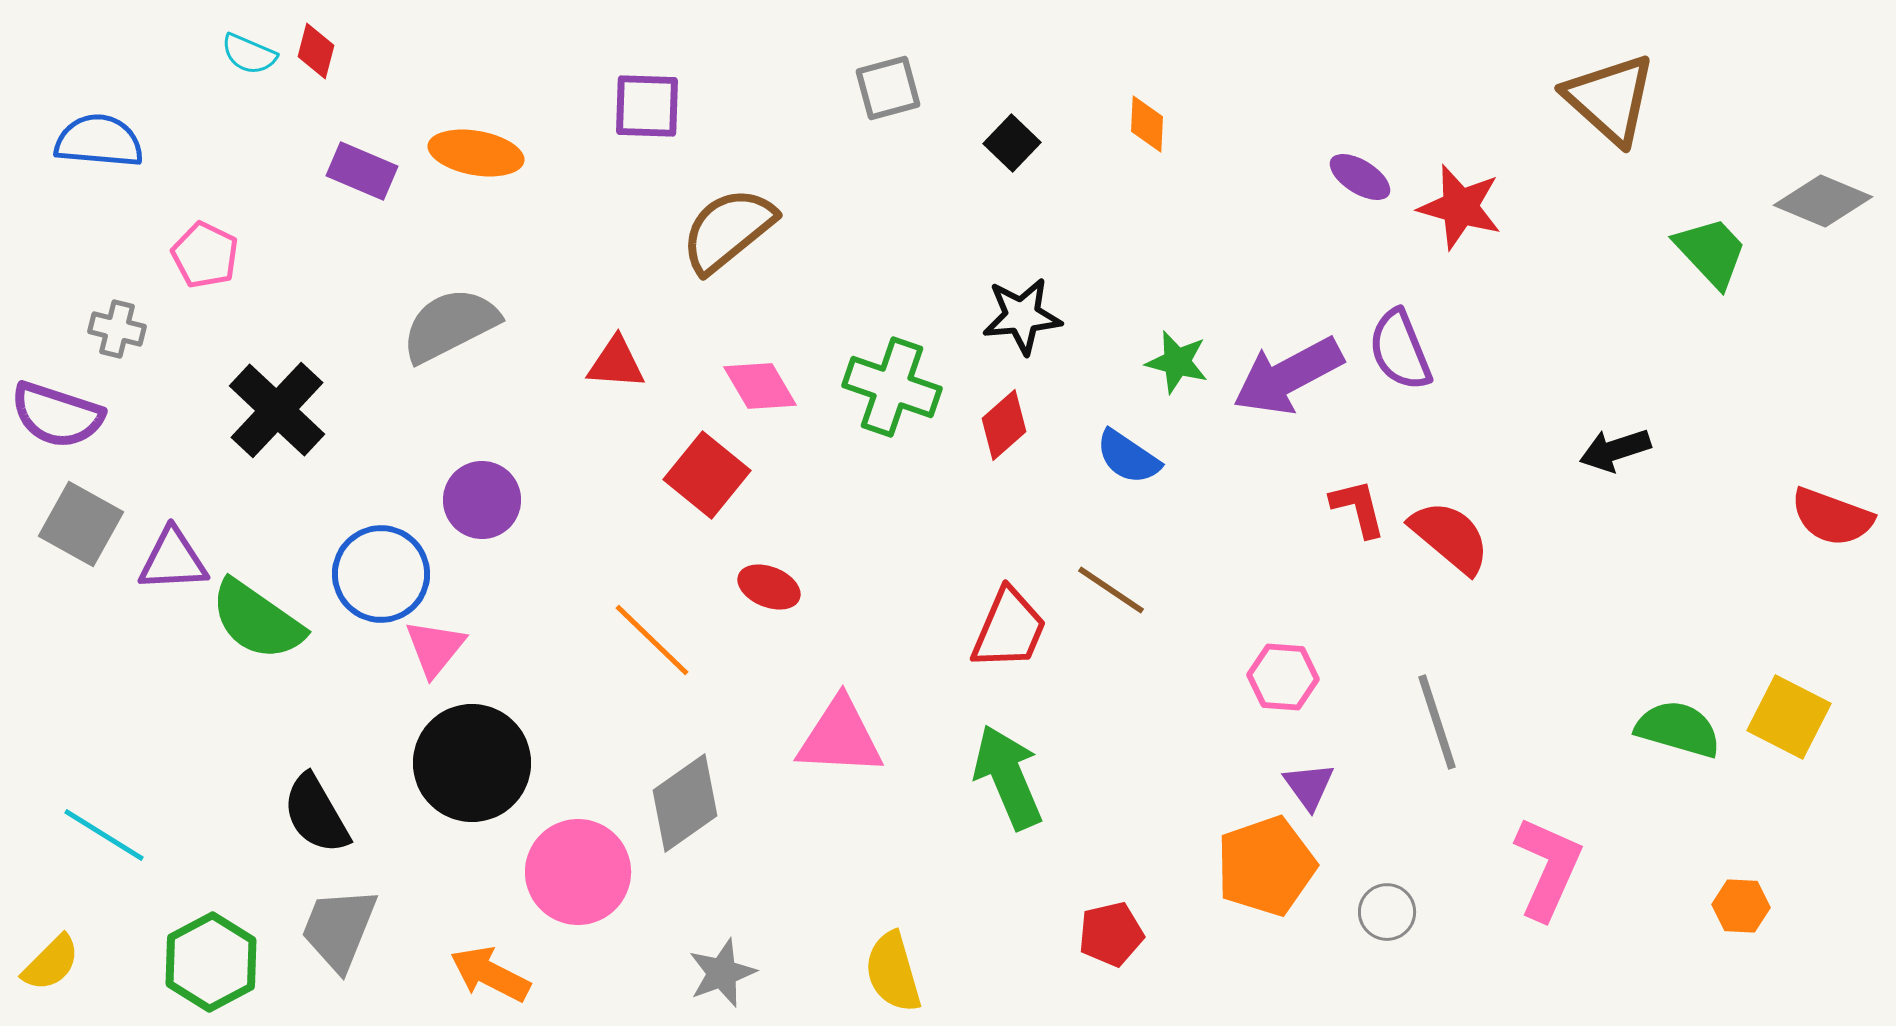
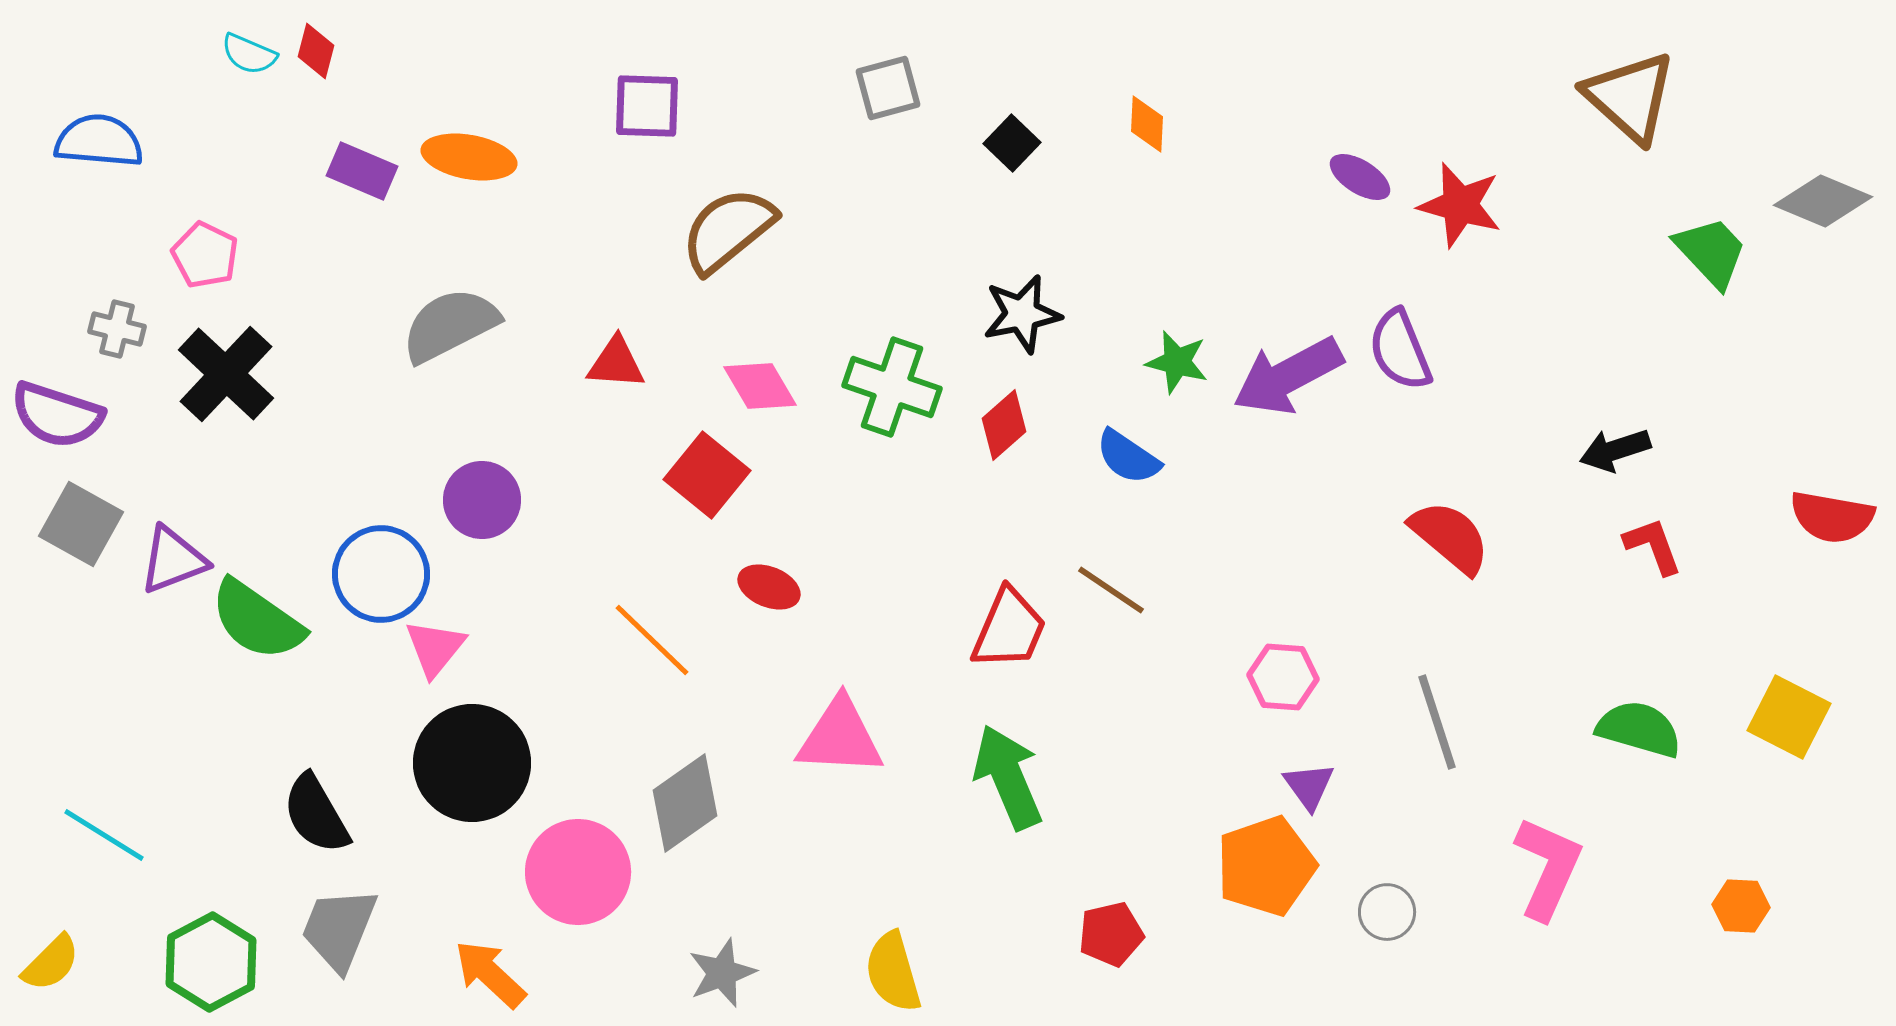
brown triangle at (1610, 99): moved 20 px right, 2 px up
orange ellipse at (476, 153): moved 7 px left, 4 px down
red star at (1460, 207): moved 2 px up
black star at (1022, 316): moved 2 px up; rotated 6 degrees counterclockwise
black cross at (277, 410): moved 51 px left, 36 px up
red L-shape at (1358, 508): moved 295 px right, 38 px down; rotated 6 degrees counterclockwise
red semicircle at (1832, 517): rotated 10 degrees counterclockwise
purple triangle at (173, 560): rotated 18 degrees counterclockwise
green semicircle at (1678, 729): moved 39 px left
orange arrow at (490, 974): rotated 16 degrees clockwise
